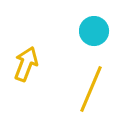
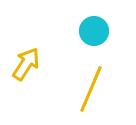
yellow arrow: rotated 12 degrees clockwise
